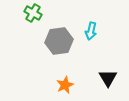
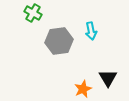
cyan arrow: rotated 24 degrees counterclockwise
orange star: moved 18 px right, 4 px down
